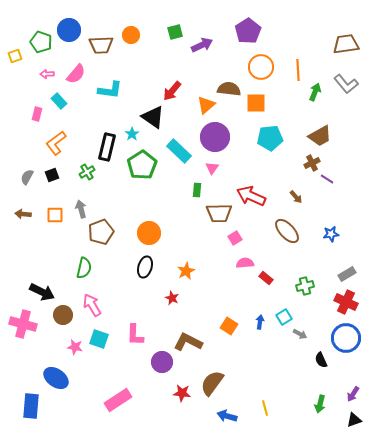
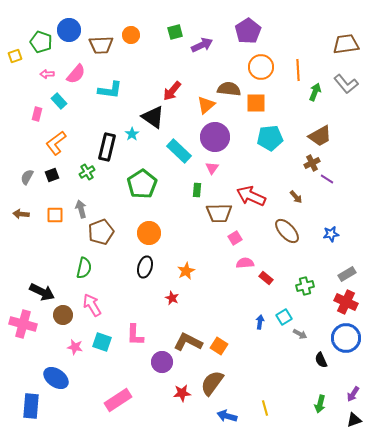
green pentagon at (142, 165): moved 19 px down
brown arrow at (23, 214): moved 2 px left
orange square at (229, 326): moved 10 px left, 20 px down
cyan square at (99, 339): moved 3 px right, 3 px down
red star at (182, 393): rotated 12 degrees counterclockwise
